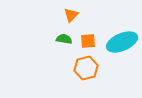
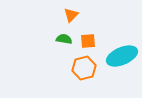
cyan ellipse: moved 14 px down
orange hexagon: moved 2 px left
